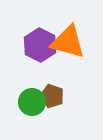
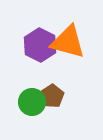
brown pentagon: rotated 20 degrees clockwise
